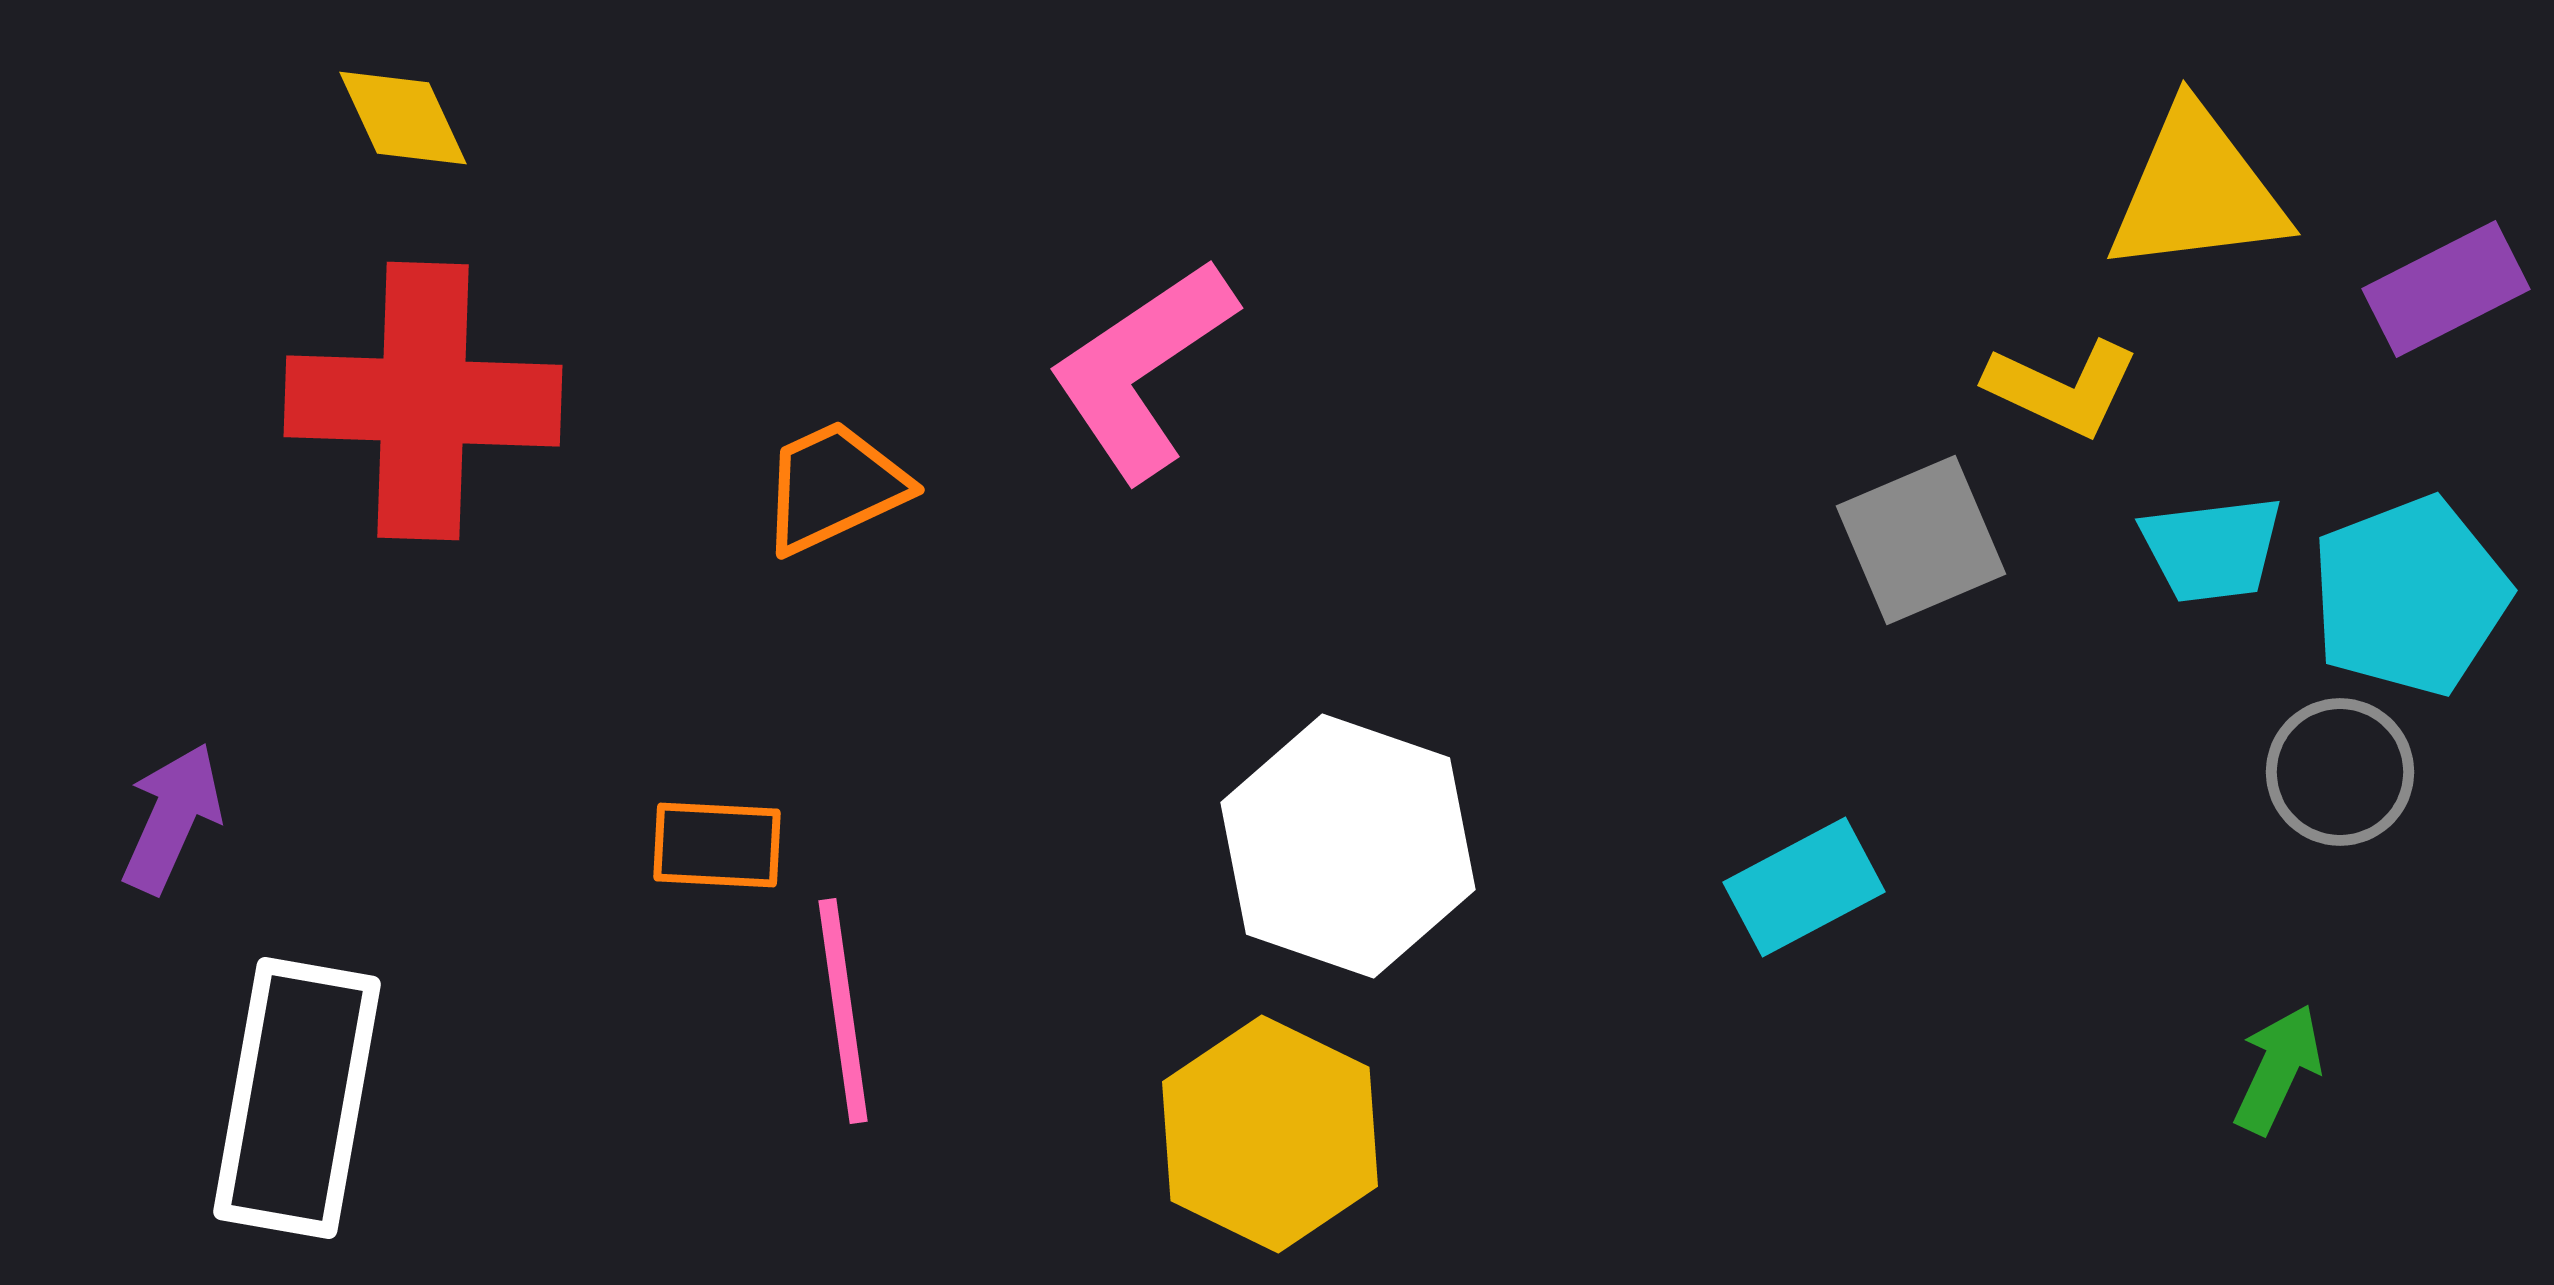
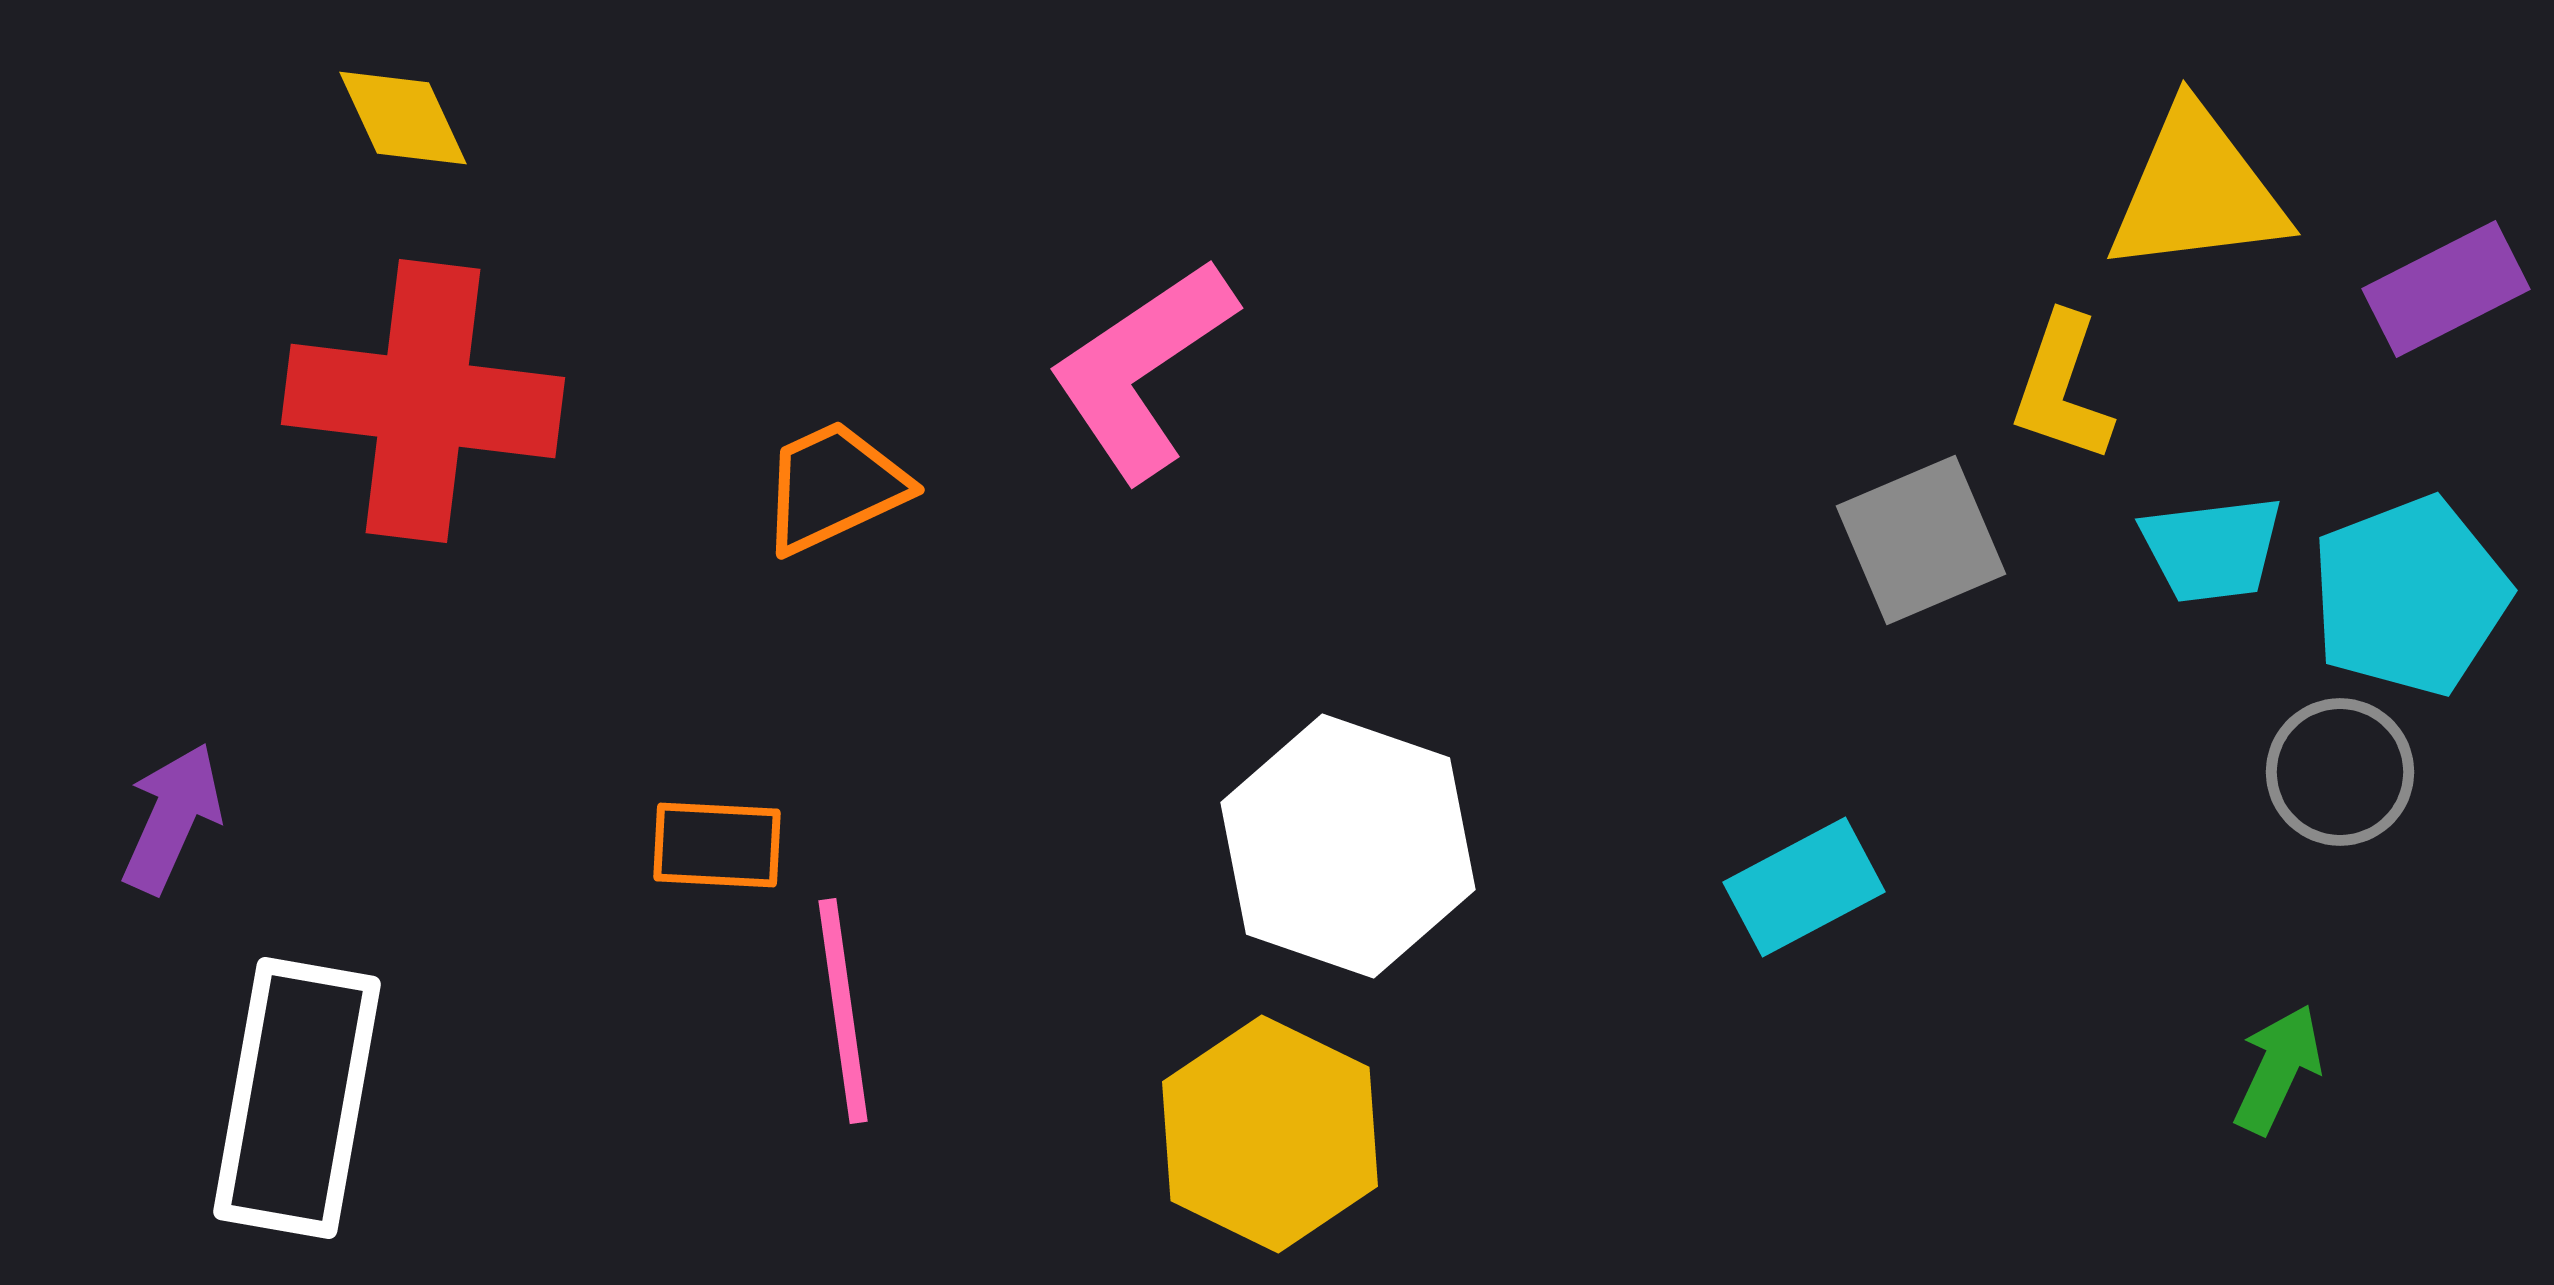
yellow L-shape: rotated 84 degrees clockwise
red cross: rotated 5 degrees clockwise
